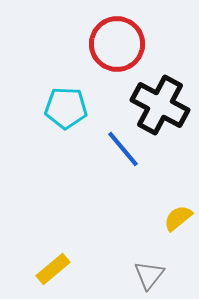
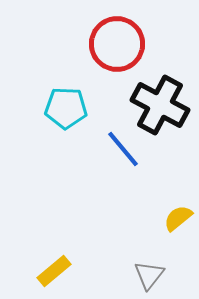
yellow rectangle: moved 1 px right, 2 px down
